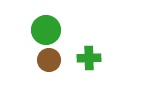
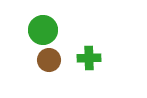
green circle: moved 3 px left
